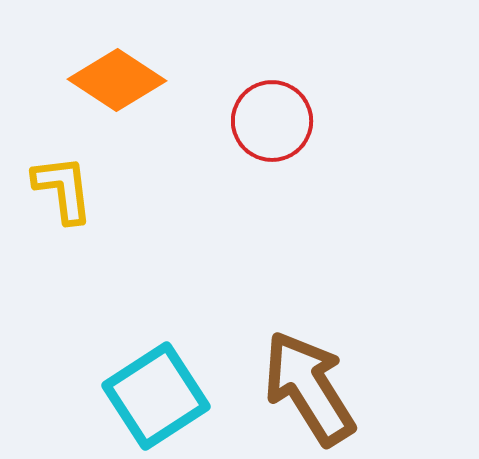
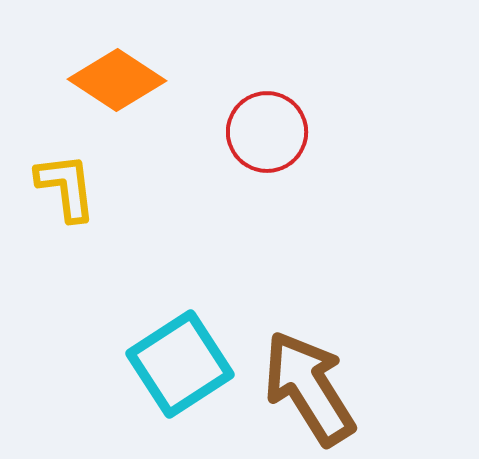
red circle: moved 5 px left, 11 px down
yellow L-shape: moved 3 px right, 2 px up
cyan square: moved 24 px right, 32 px up
